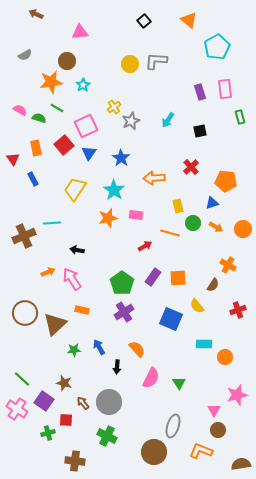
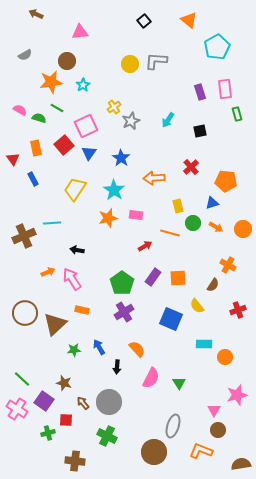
green rectangle at (240, 117): moved 3 px left, 3 px up
